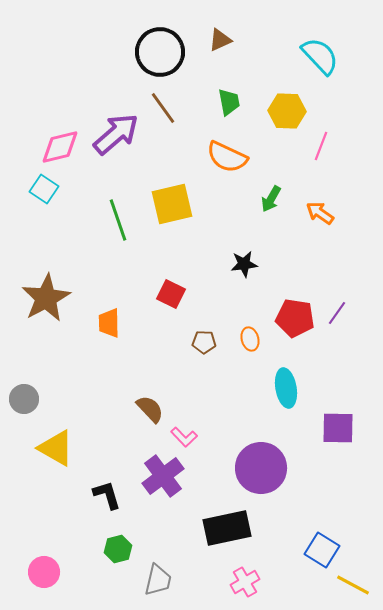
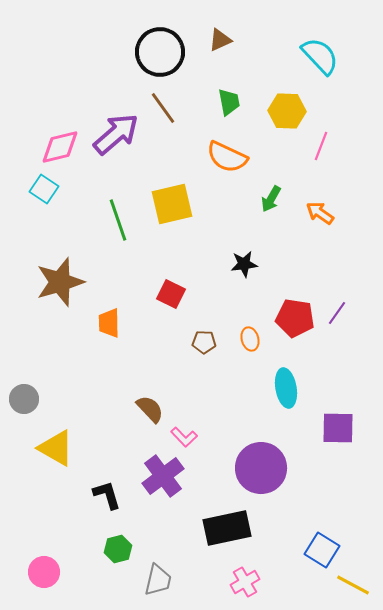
brown star: moved 14 px right, 16 px up; rotated 12 degrees clockwise
